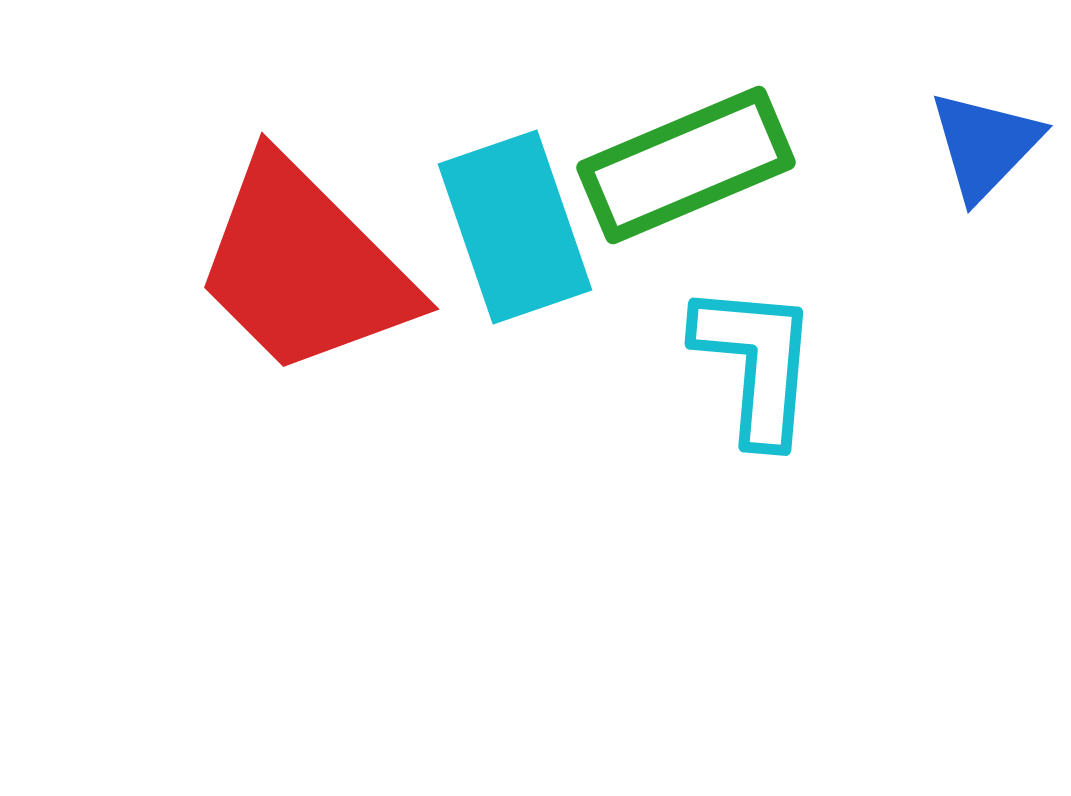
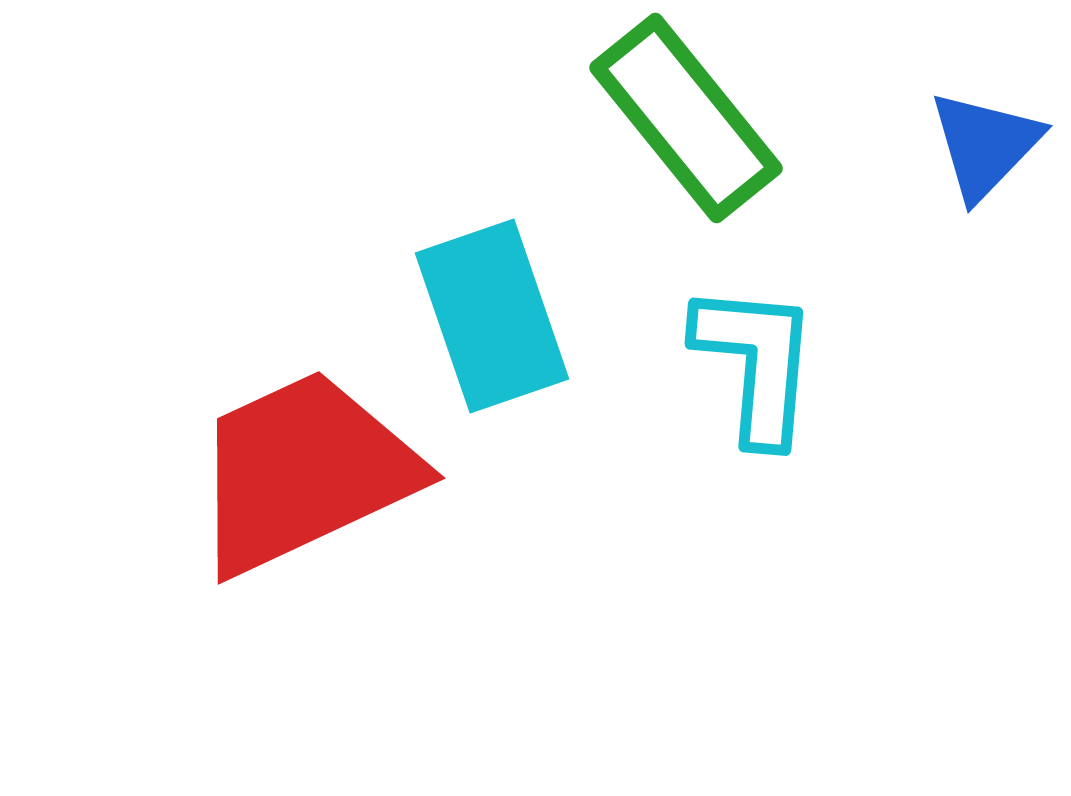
green rectangle: moved 47 px up; rotated 74 degrees clockwise
cyan rectangle: moved 23 px left, 89 px down
red trapezoid: moved 205 px down; rotated 110 degrees clockwise
